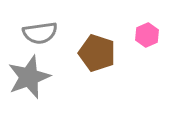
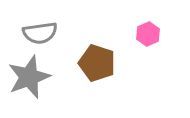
pink hexagon: moved 1 px right, 1 px up
brown pentagon: moved 10 px down
